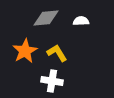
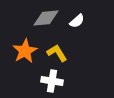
white semicircle: moved 4 px left; rotated 140 degrees clockwise
